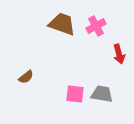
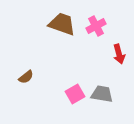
pink square: rotated 36 degrees counterclockwise
